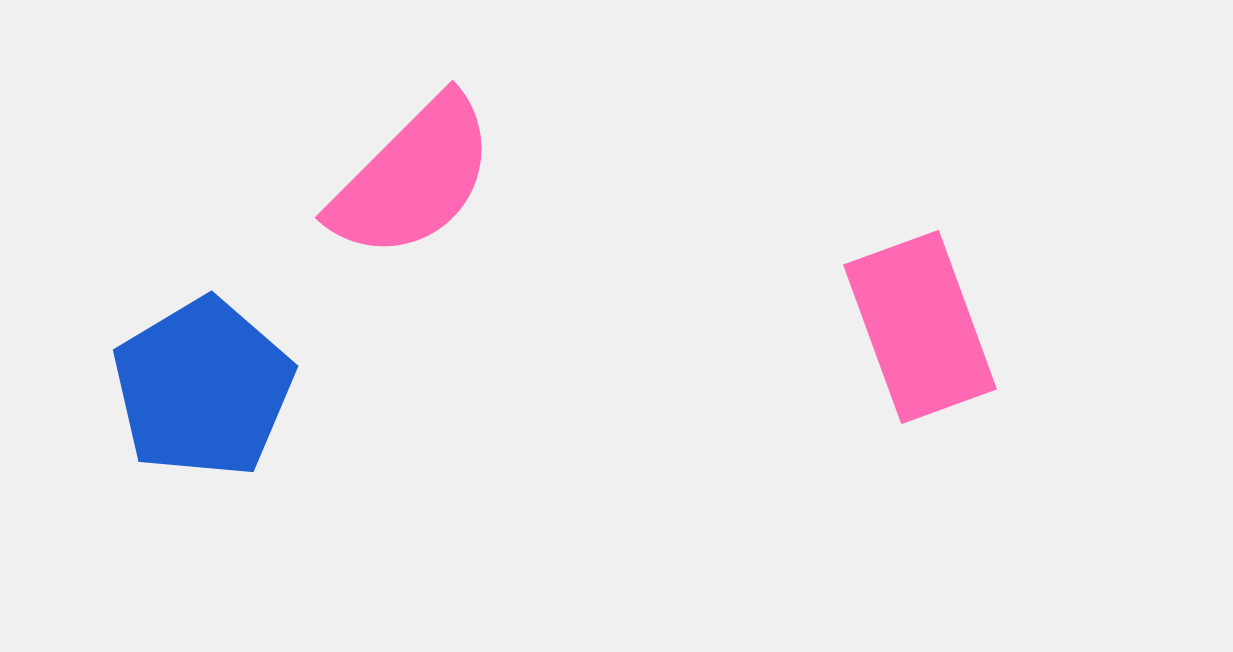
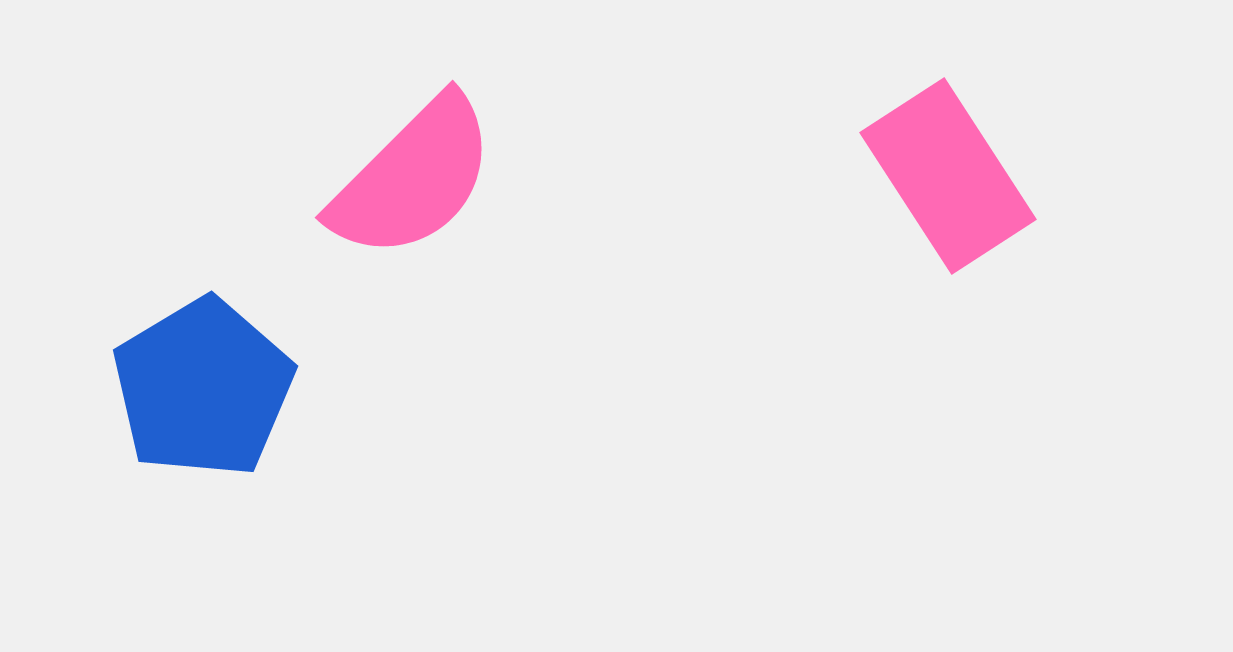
pink rectangle: moved 28 px right, 151 px up; rotated 13 degrees counterclockwise
